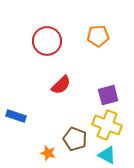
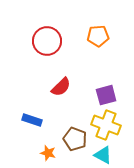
red semicircle: moved 2 px down
purple square: moved 2 px left
blue rectangle: moved 16 px right, 4 px down
yellow cross: moved 1 px left
cyan triangle: moved 4 px left
